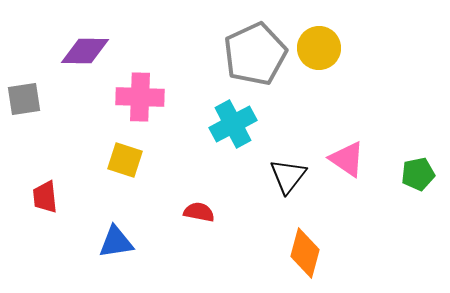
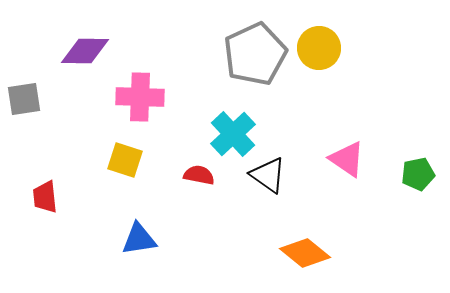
cyan cross: moved 10 px down; rotated 15 degrees counterclockwise
black triangle: moved 20 px left, 1 px up; rotated 33 degrees counterclockwise
red semicircle: moved 37 px up
blue triangle: moved 23 px right, 3 px up
orange diamond: rotated 66 degrees counterclockwise
